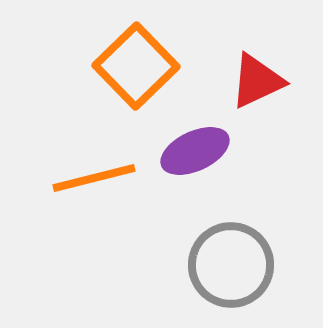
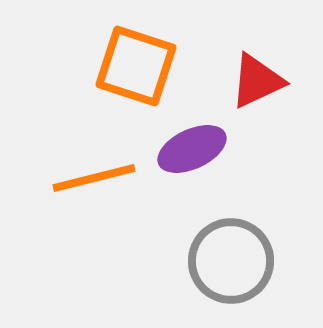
orange square: rotated 28 degrees counterclockwise
purple ellipse: moved 3 px left, 2 px up
gray circle: moved 4 px up
